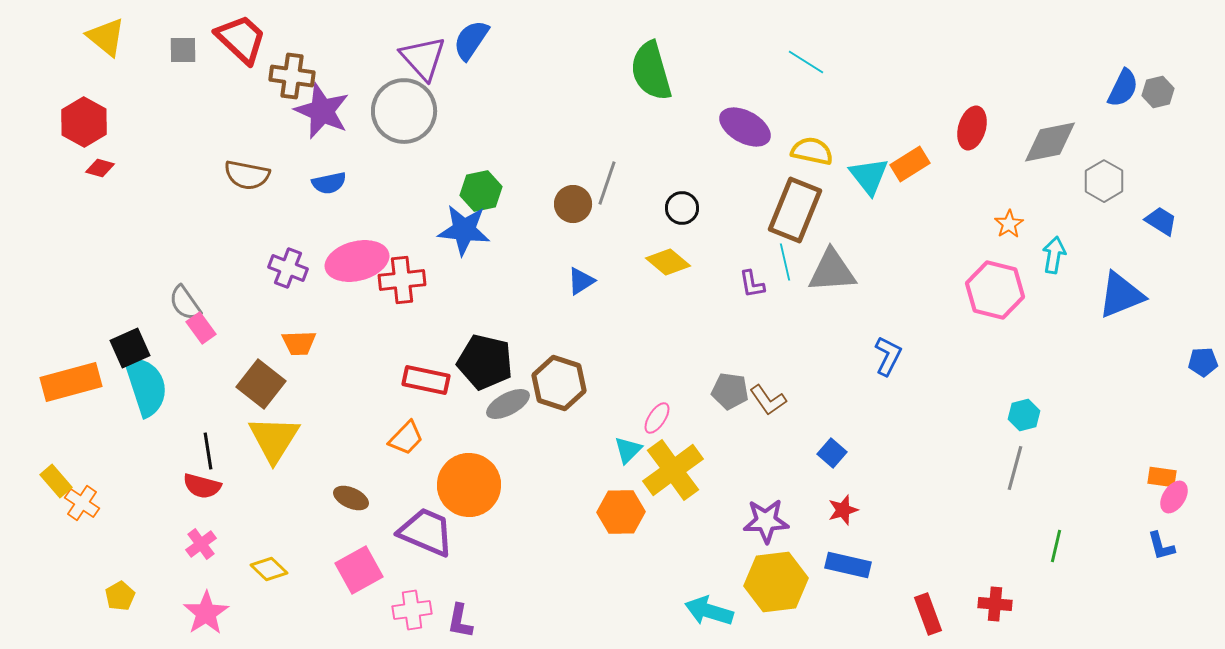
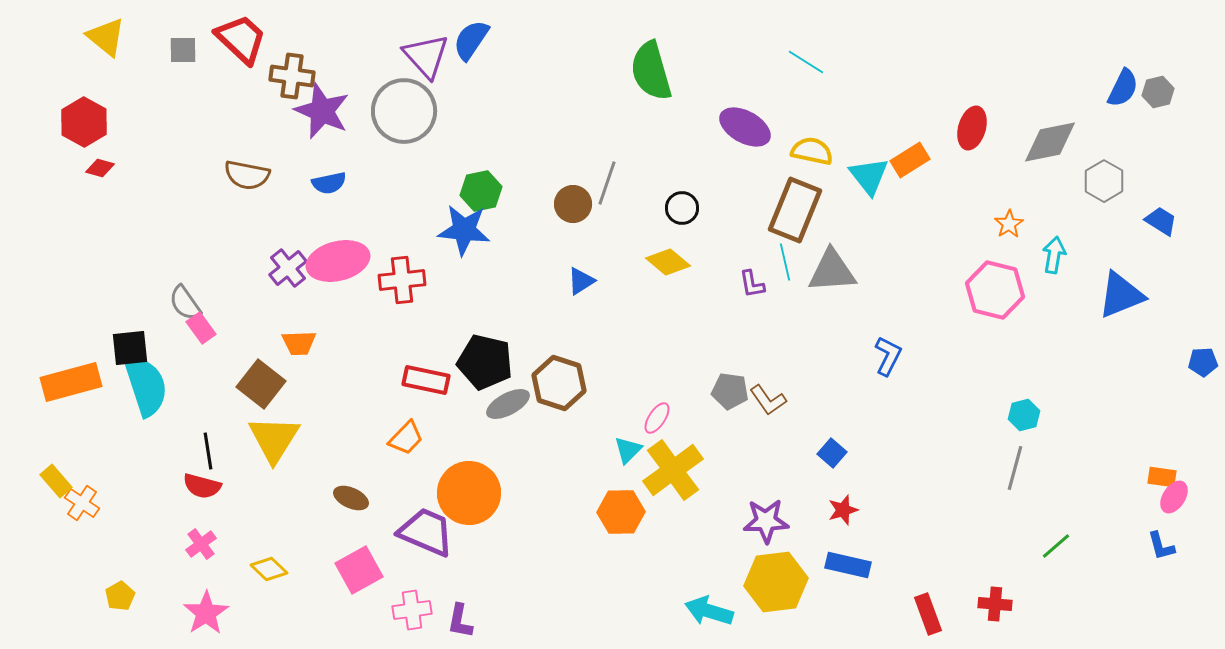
purple triangle at (423, 58): moved 3 px right, 2 px up
orange rectangle at (910, 164): moved 4 px up
pink ellipse at (357, 261): moved 19 px left
purple cross at (288, 268): rotated 30 degrees clockwise
black square at (130, 348): rotated 18 degrees clockwise
orange circle at (469, 485): moved 8 px down
green line at (1056, 546): rotated 36 degrees clockwise
